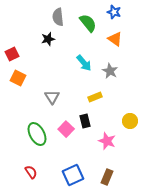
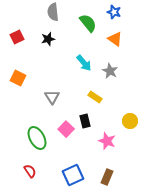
gray semicircle: moved 5 px left, 5 px up
red square: moved 5 px right, 17 px up
yellow rectangle: rotated 56 degrees clockwise
green ellipse: moved 4 px down
red semicircle: moved 1 px left, 1 px up
